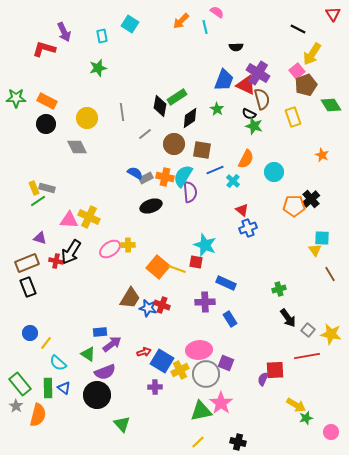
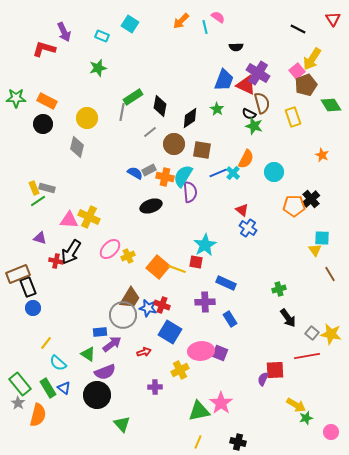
pink semicircle at (217, 12): moved 1 px right, 5 px down
red triangle at (333, 14): moved 5 px down
cyan rectangle at (102, 36): rotated 56 degrees counterclockwise
yellow arrow at (312, 54): moved 5 px down
green rectangle at (177, 97): moved 44 px left
brown semicircle at (262, 99): moved 4 px down
gray line at (122, 112): rotated 18 degrees clockwise
black circle at (46, 124): moved 3 px left
gray line at (145, 134): moved 5 px right, 2 px up
gray diamond at (77, 147): rotated 40 degrees clockwise
blue line at (215, 170): moved 3 px right, 3 px down
gray rectangle at (146, 178): moved 3 px right, 8 px up
cyan cross at (233, 181): moved 8 px up
blue cross at (248, 228): rotated 36 degrees counterclockwise
yellow cross at (128, 245): moved 11 px down; rotated 24 degrees counterclockwise
cyan star at (205, 245): rotated 20 degrees clockwise
pink ellipse at (110, 249): rotated 10 degrees counterclockwise
brown rectangle at (27, 263): moved 9 px left, 11 px down
gray square at (308, 330): moved 4 px right, 3 px down
blue circle at (30, 333): moved 3 px right, 25 px up
pink ellipse at (199, 350): moved 2 px right, 1 px down
blue square at (162, 361): moved 8 px right, 29 px up
purple square at (226, 363): moved 6 px left, 10 px up
gray circle at (206, 374): moved 83 px left, 59 px up
green rectangle at (48, 388): rotated 30 degrees counterclockwise
gray star at (16, 406): moved 2 px right, 3 px up
green triangle at (201, 411): moved 2 px left
yellow line at (198, 442): rotated 24 degrees counterclockwise
